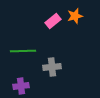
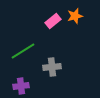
green line: rotated 30 degrees counterclockwise
